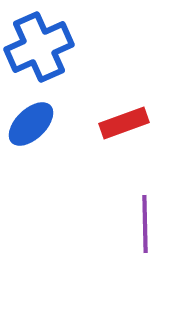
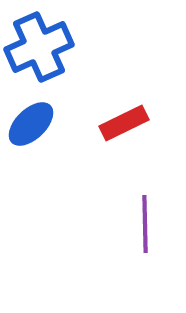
red rectangle: rotated 6 degrees counterclockwise
